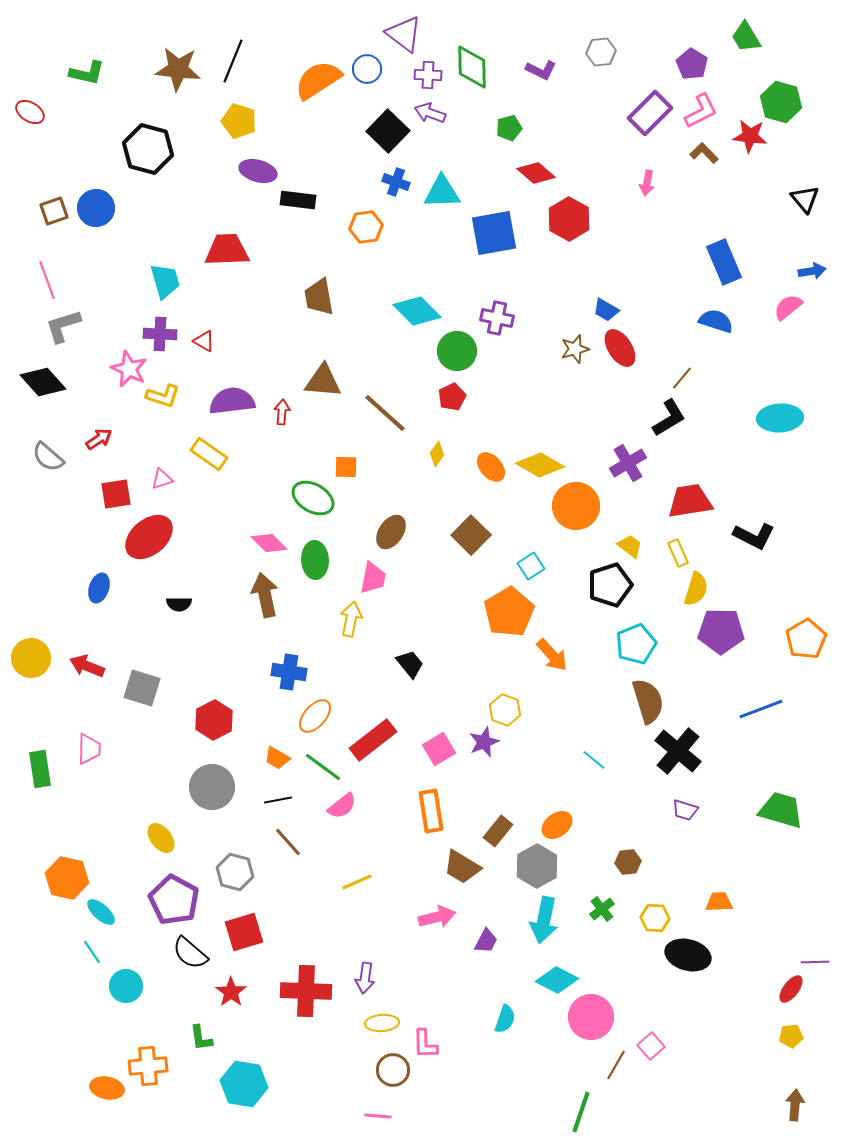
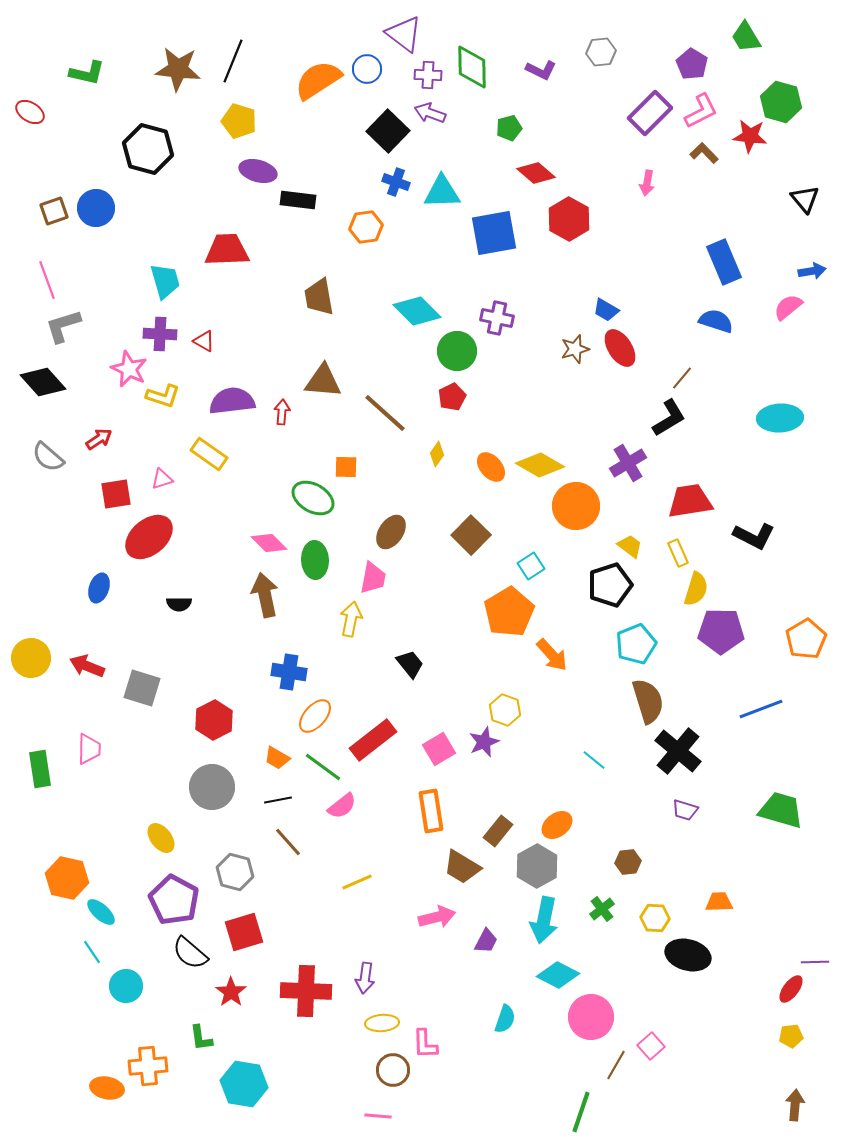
cyan diamond at (557, 980): moved 1 px right, 5 px up
